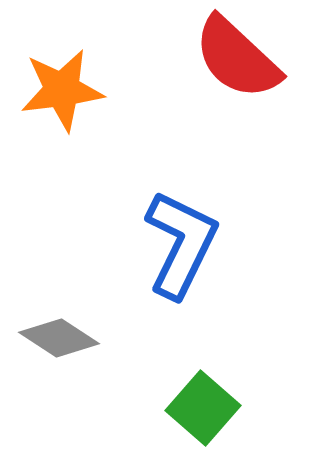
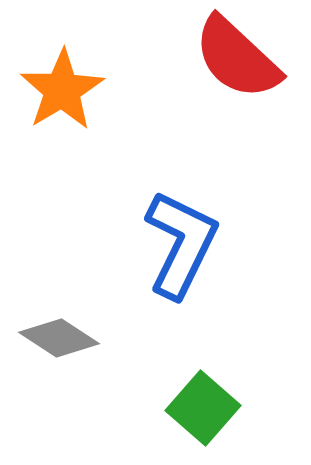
orange star: rotated 24 degrees counterclockwise
